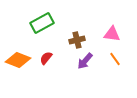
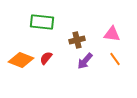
green rectangle: moved 1 px up; rotated 35 degrees clockwise
orange diamond: moved 3 px right
